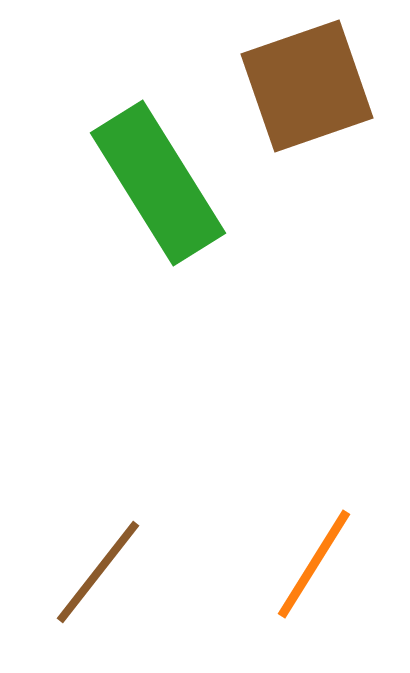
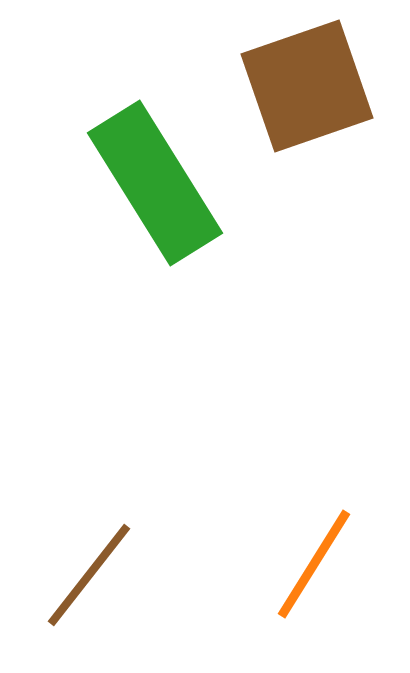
green rectangle: moved 3 px left
brown line: moved 9 px left, 3 px down
